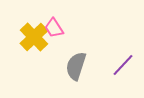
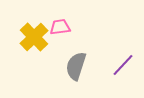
pink trapezoid: moved 6 px right, 1 px up; rotated 115 degrees clockwise
